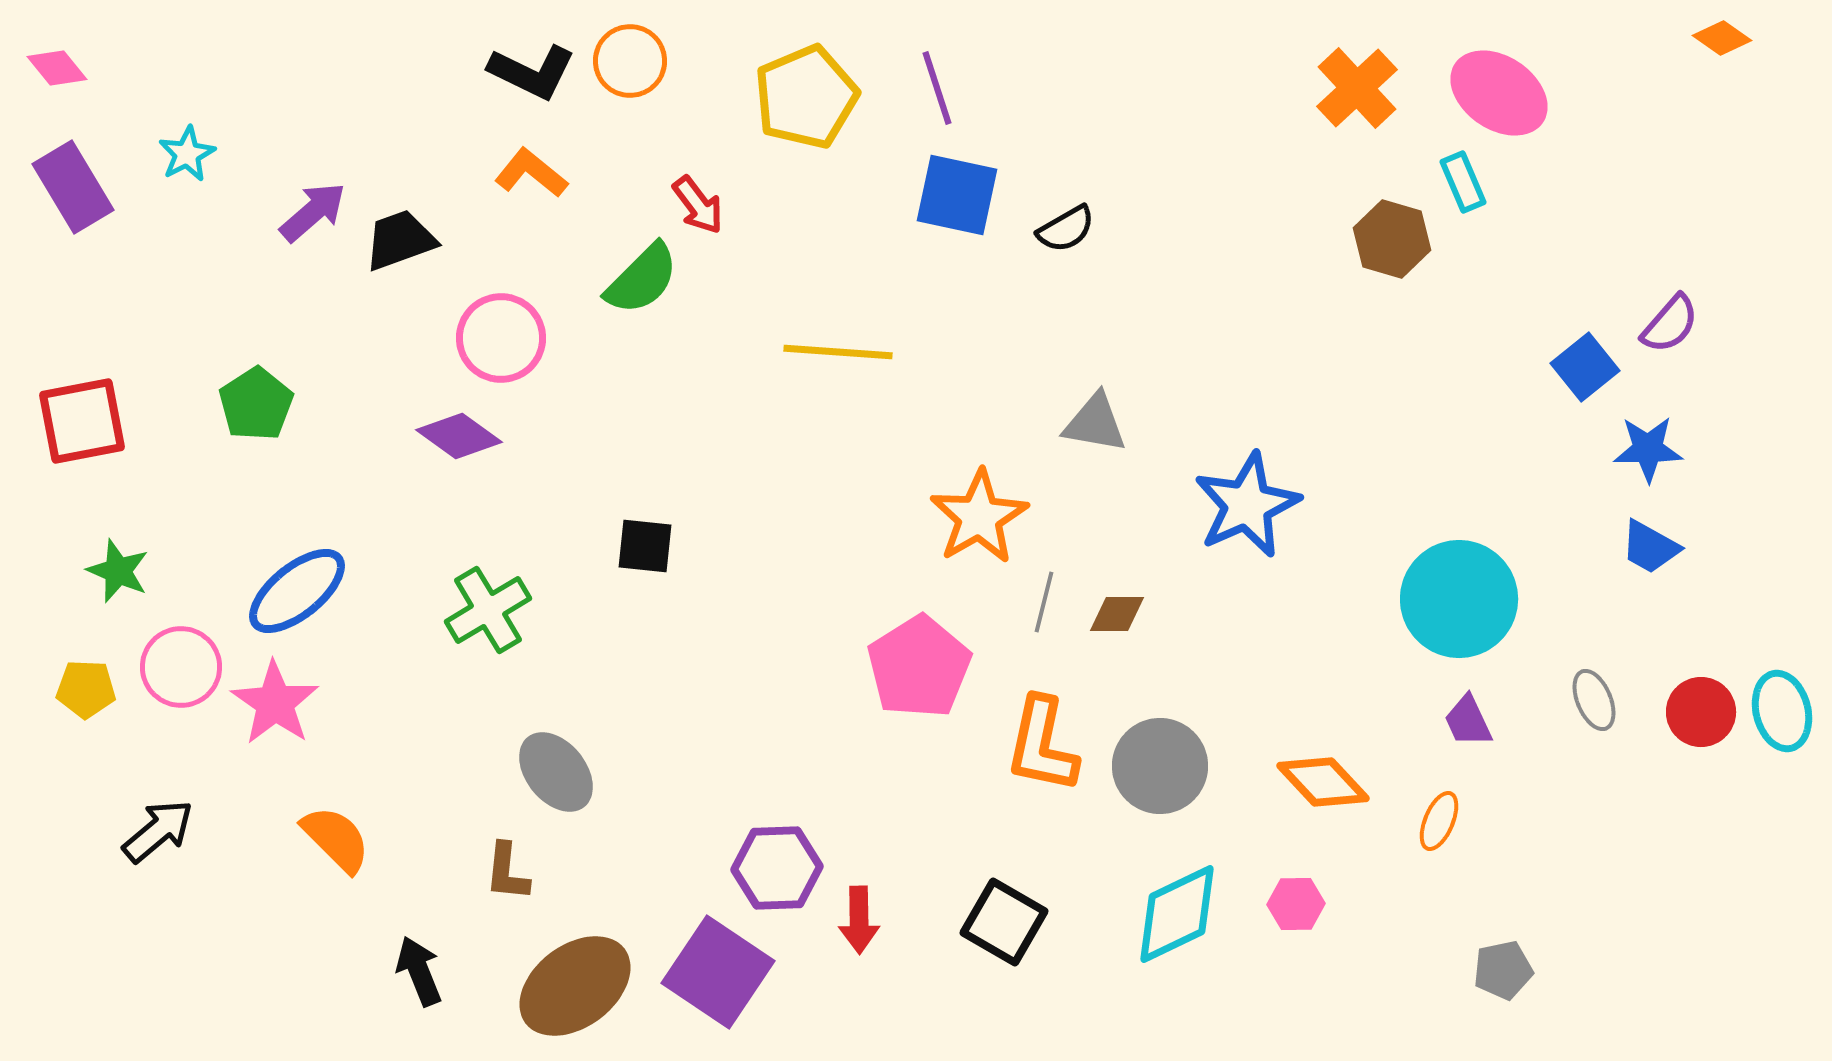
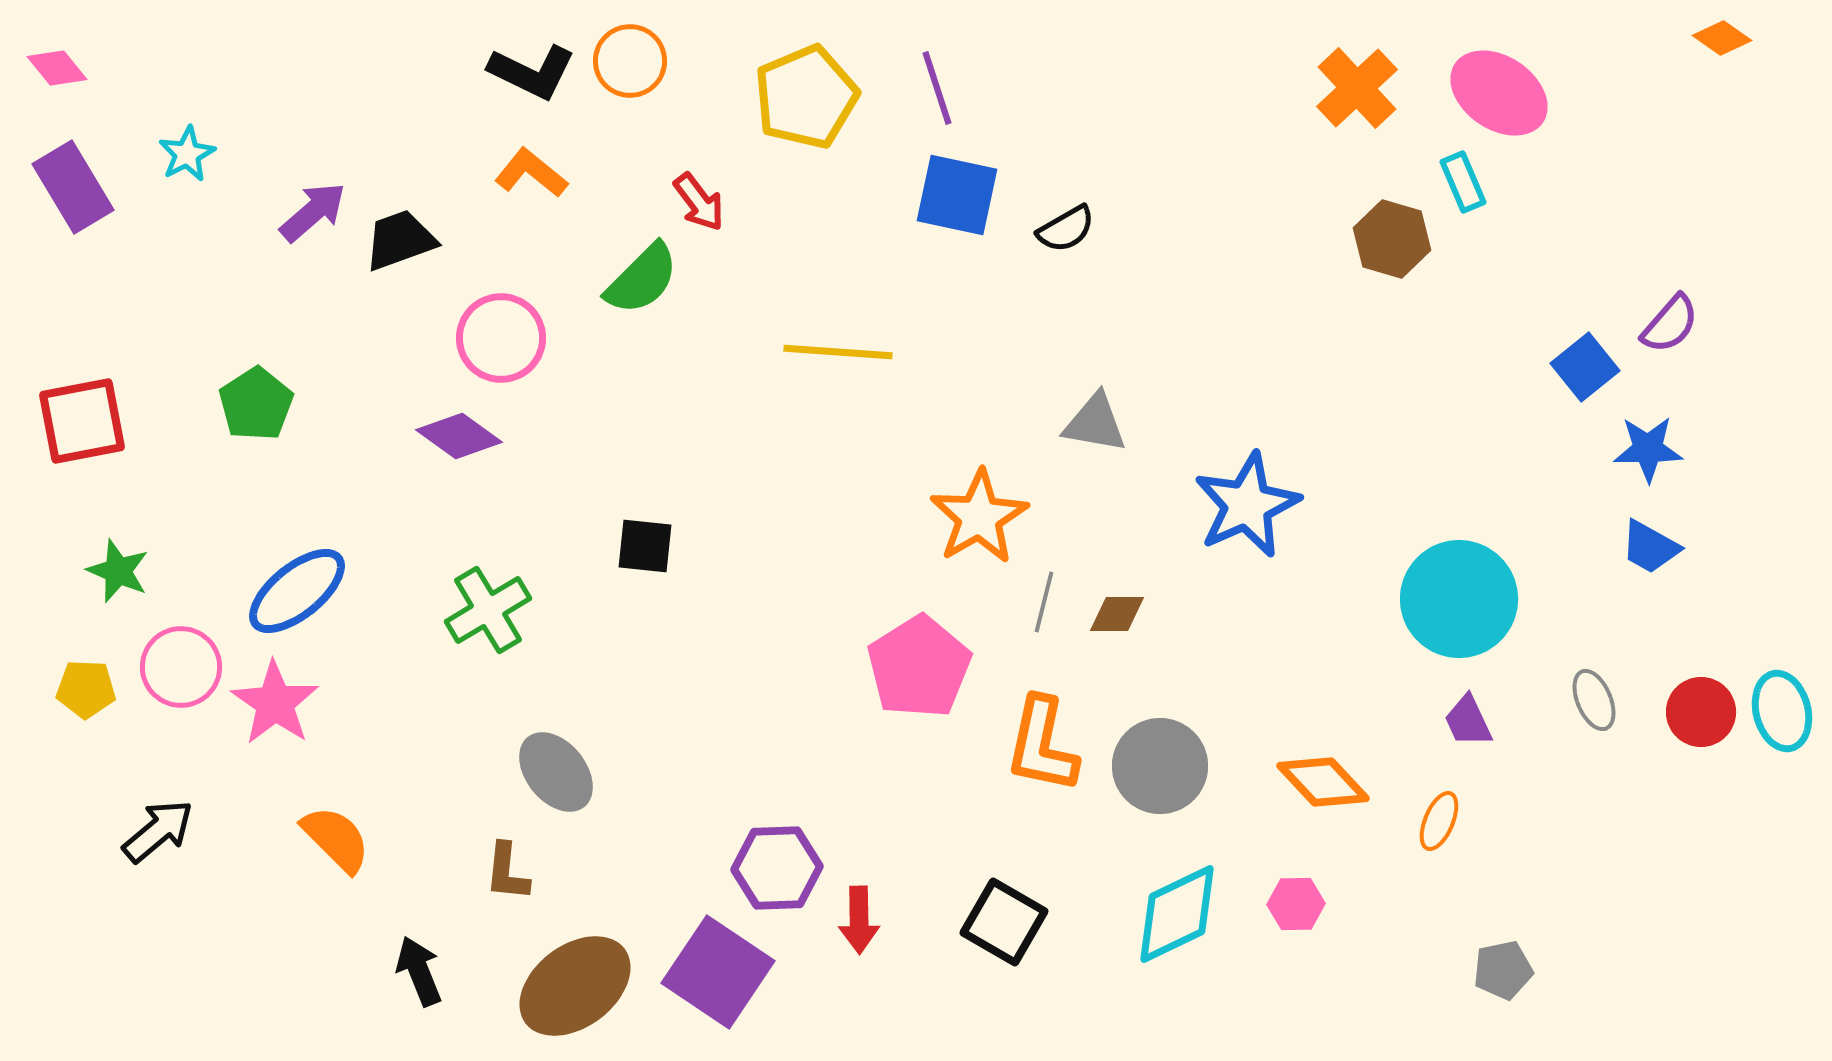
red arrow at (698, 205): moved 1 px right, 3 px up
